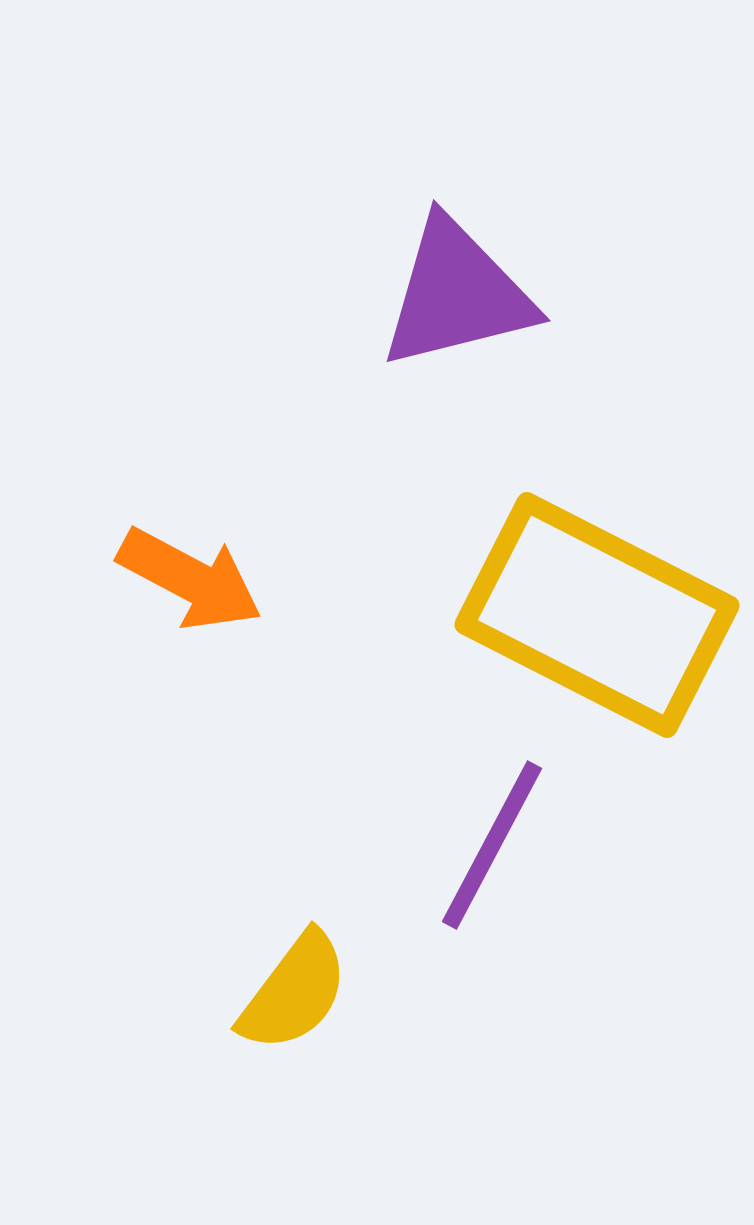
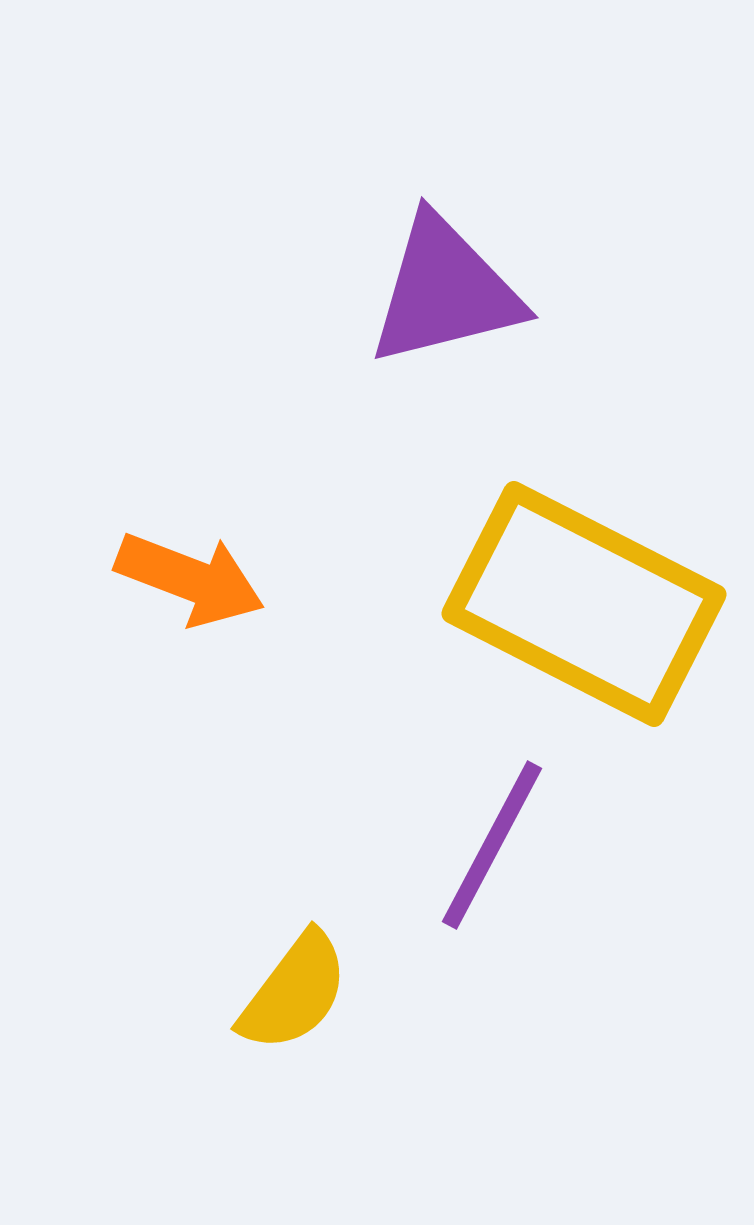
purple triangle: moved 12 px left, 3 px up
orange arrow: rotated 7 degrees counterclockwise
yellow rectangle: moved 13 px left, 11 px up
